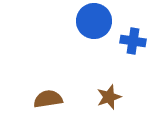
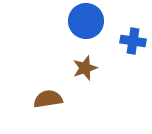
blue circle: moved 8 px left
brown star: moved 24 px left, 29 px up
